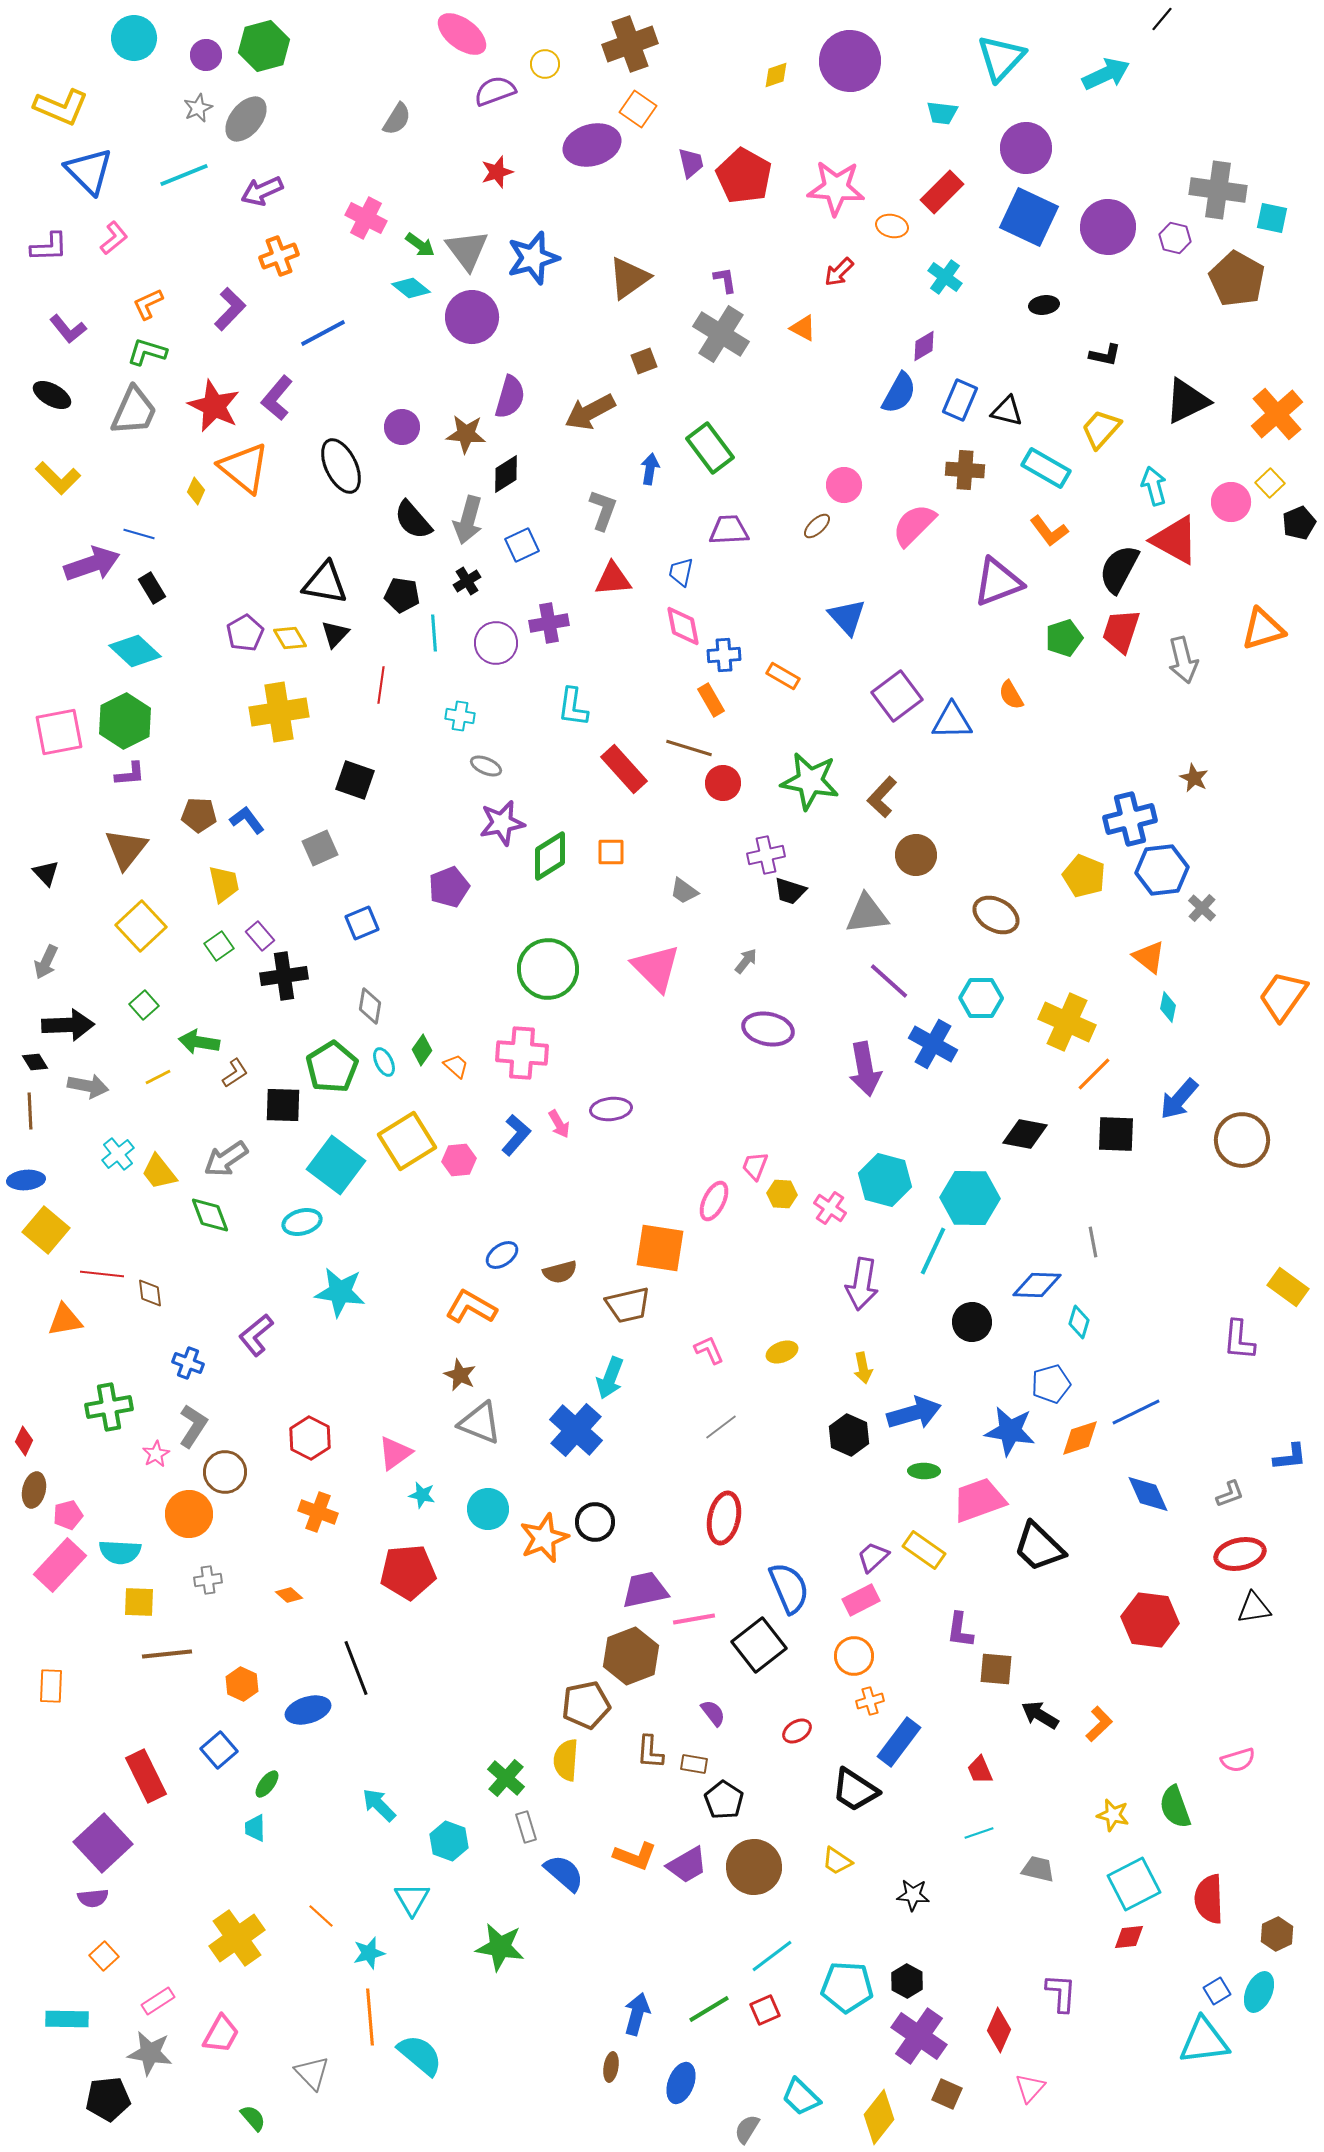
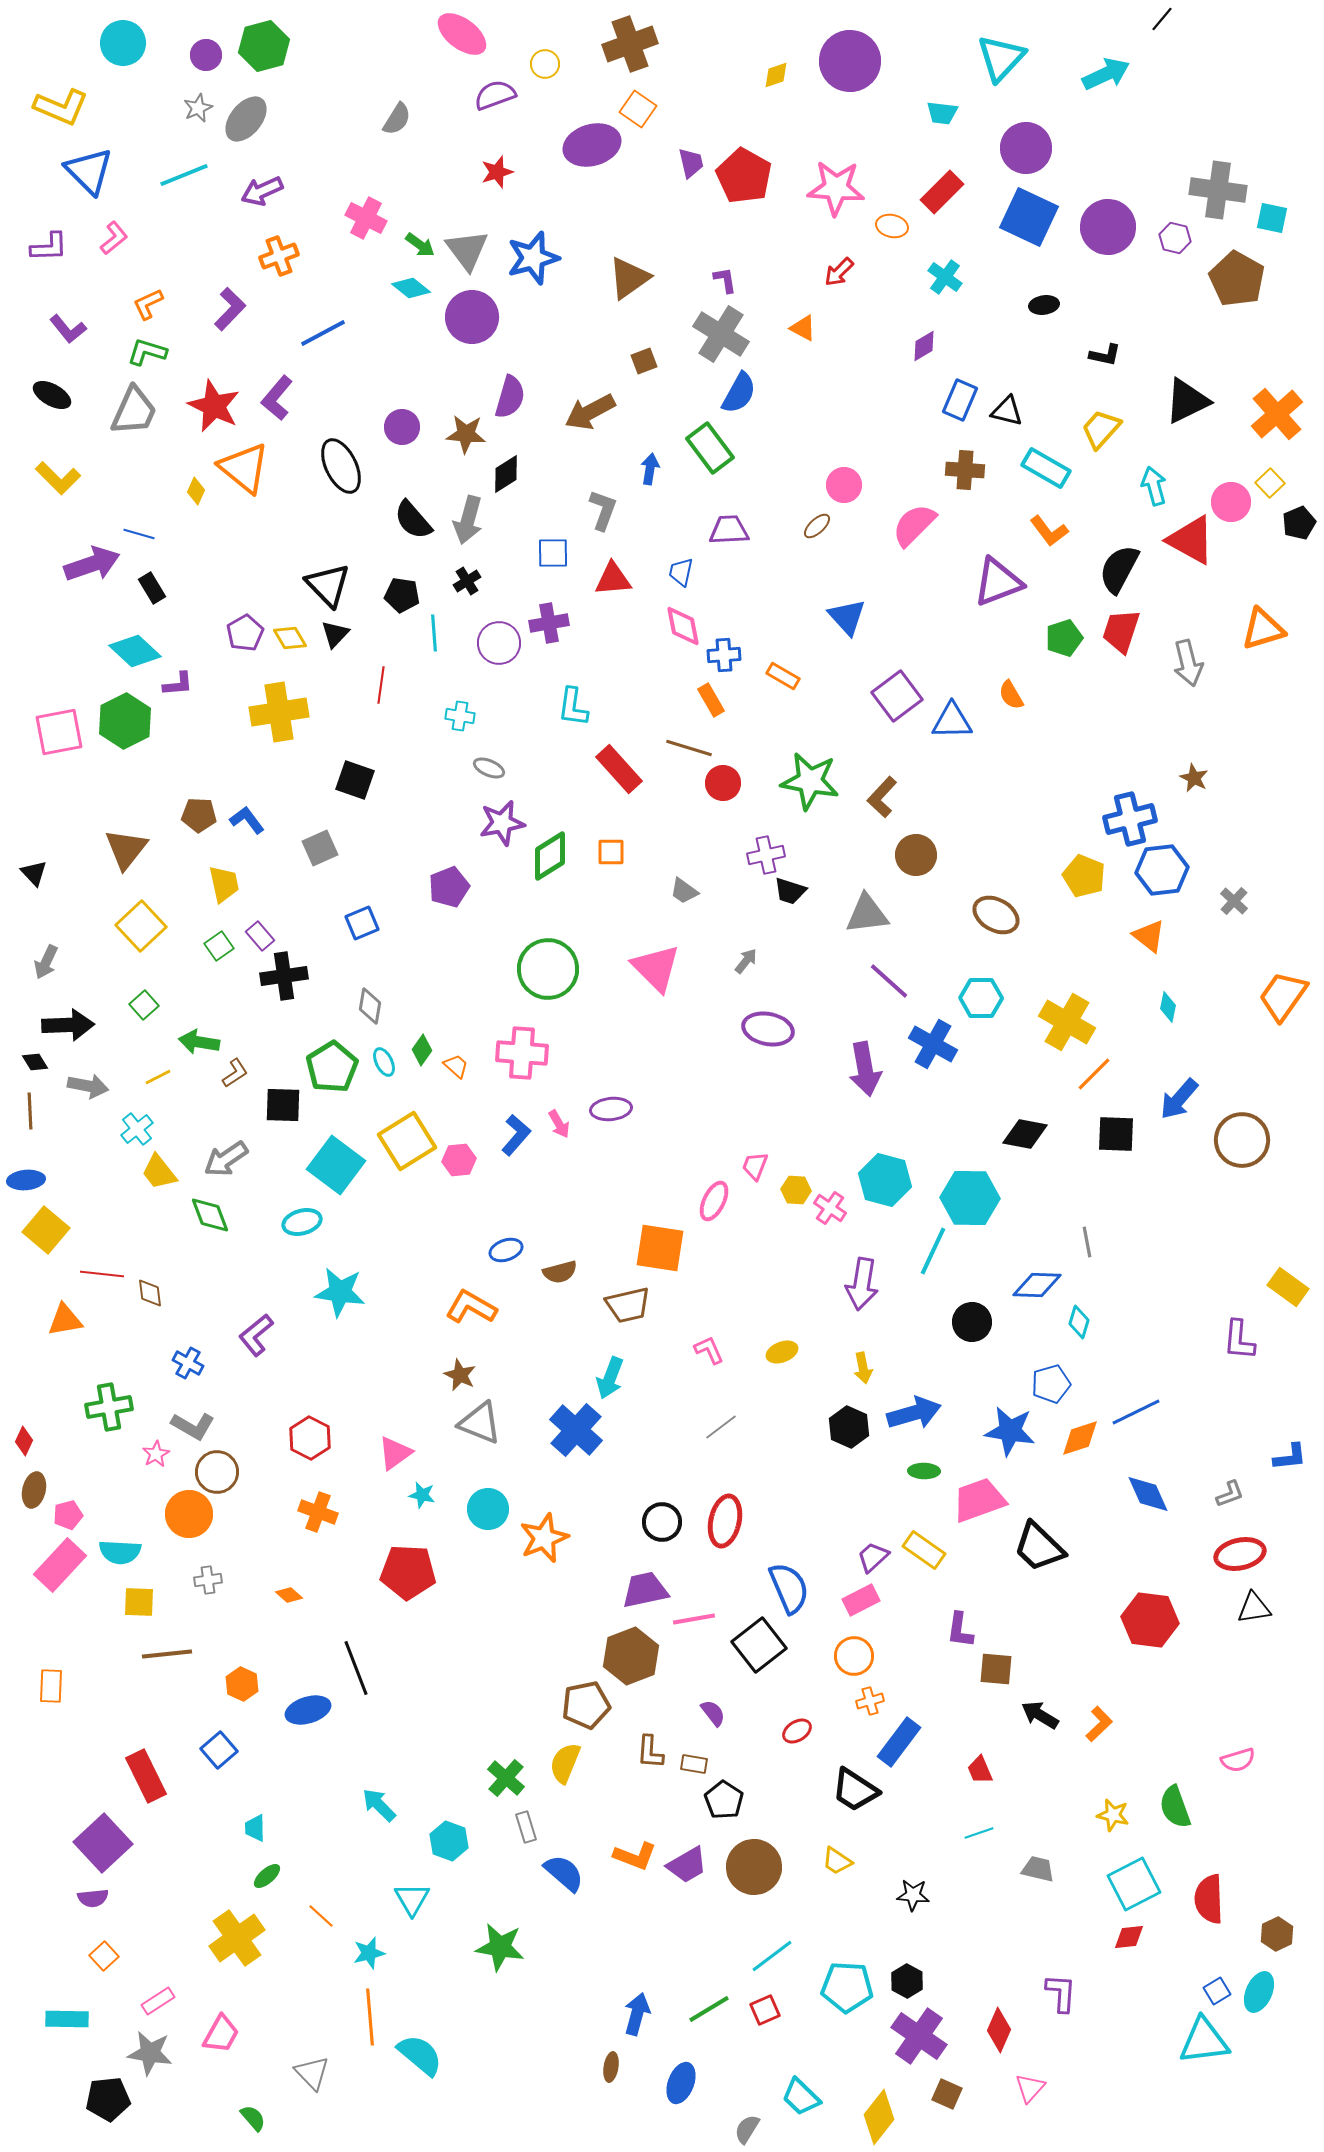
cyan circle at (134, 38): moved 11 px left, 5 px down
purple semicircle at (495, 91): moved 4 px down
blue semicircle at (899, 393): moved 160 px left
red triangle at (1175, 540): moved 16 px right
blue square at (522, 545): moved 31 px right, 8 px down; rotated 24 degrees clockwise
black triangle at (325, 583): moved 3 px right, 2 px down; rotated 36 degrees clockwise
purple circle at (496, 643): moved 3 px right
gray arrow at (1183, 660): moved 5 px right, 3 px down
gray ellipse at (486, 766): moved 3 px right, 2 px down
red rectangle at (624, 769): moved 5 px left
purple L-shape at (130, 774): moved 48 px right, 90 px up
black triangle at (46, 873): moved 12 px left
gray cross at (1202, 908): moved 32 px right, 7 px up
orange triangle at (1149, 957): moved 21 px up
yellow cross at (1067, 1022): rotated 6 degrees clockwise
cyan cross at (118, 1154): moved 19 px right, 25 px up
yellow hexagon at (782, 1194): moved 14 px right, 4 px up
gray line at (1093, 1242): moved 6 px left
blue ellipse at (502, 1255): moved 4 px right, 5 px up; rotated 16 degrees clockwise
blue cross at (188, 1363): rotated 8 degrees clockwise
gray L-shape at (193, 1426): rotated 87 degrees clockwise
black hexagon at (849, 1435): moved 8 px up
brown circle at (225, 1472): moved 8 px left
red ellipse at (724, 1518): moved 1 px right, 3 px down
black circle at (595, 1522): moved 67 px right
red pentagon at (408, 1572): rotated 8 degrees clockwise
yellow semicircle at (566, 1760): moved 1 px left, 3 px down; rotated 18 degrees clockwise
green ellipse at (267, 1784): moved 92 px down; rotated 12 degrees clockwise
